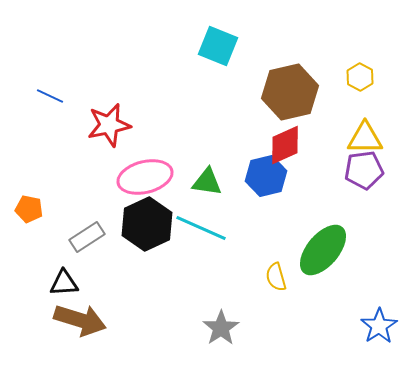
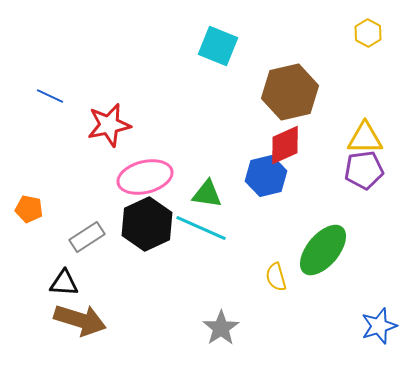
yellow hexagon: moved 8 px right, 44 px up
green triangle: moved 12 px down
black triangle: rotated 8 degrees clockwise
blue star: rotated 15 degrees clockwise
